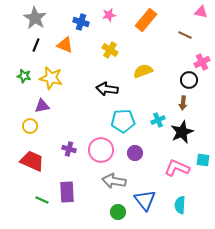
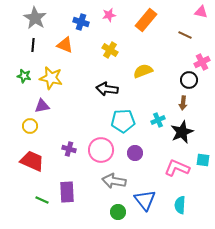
black line: moved 3 px left; rotated 16 degrees counterclockwise
